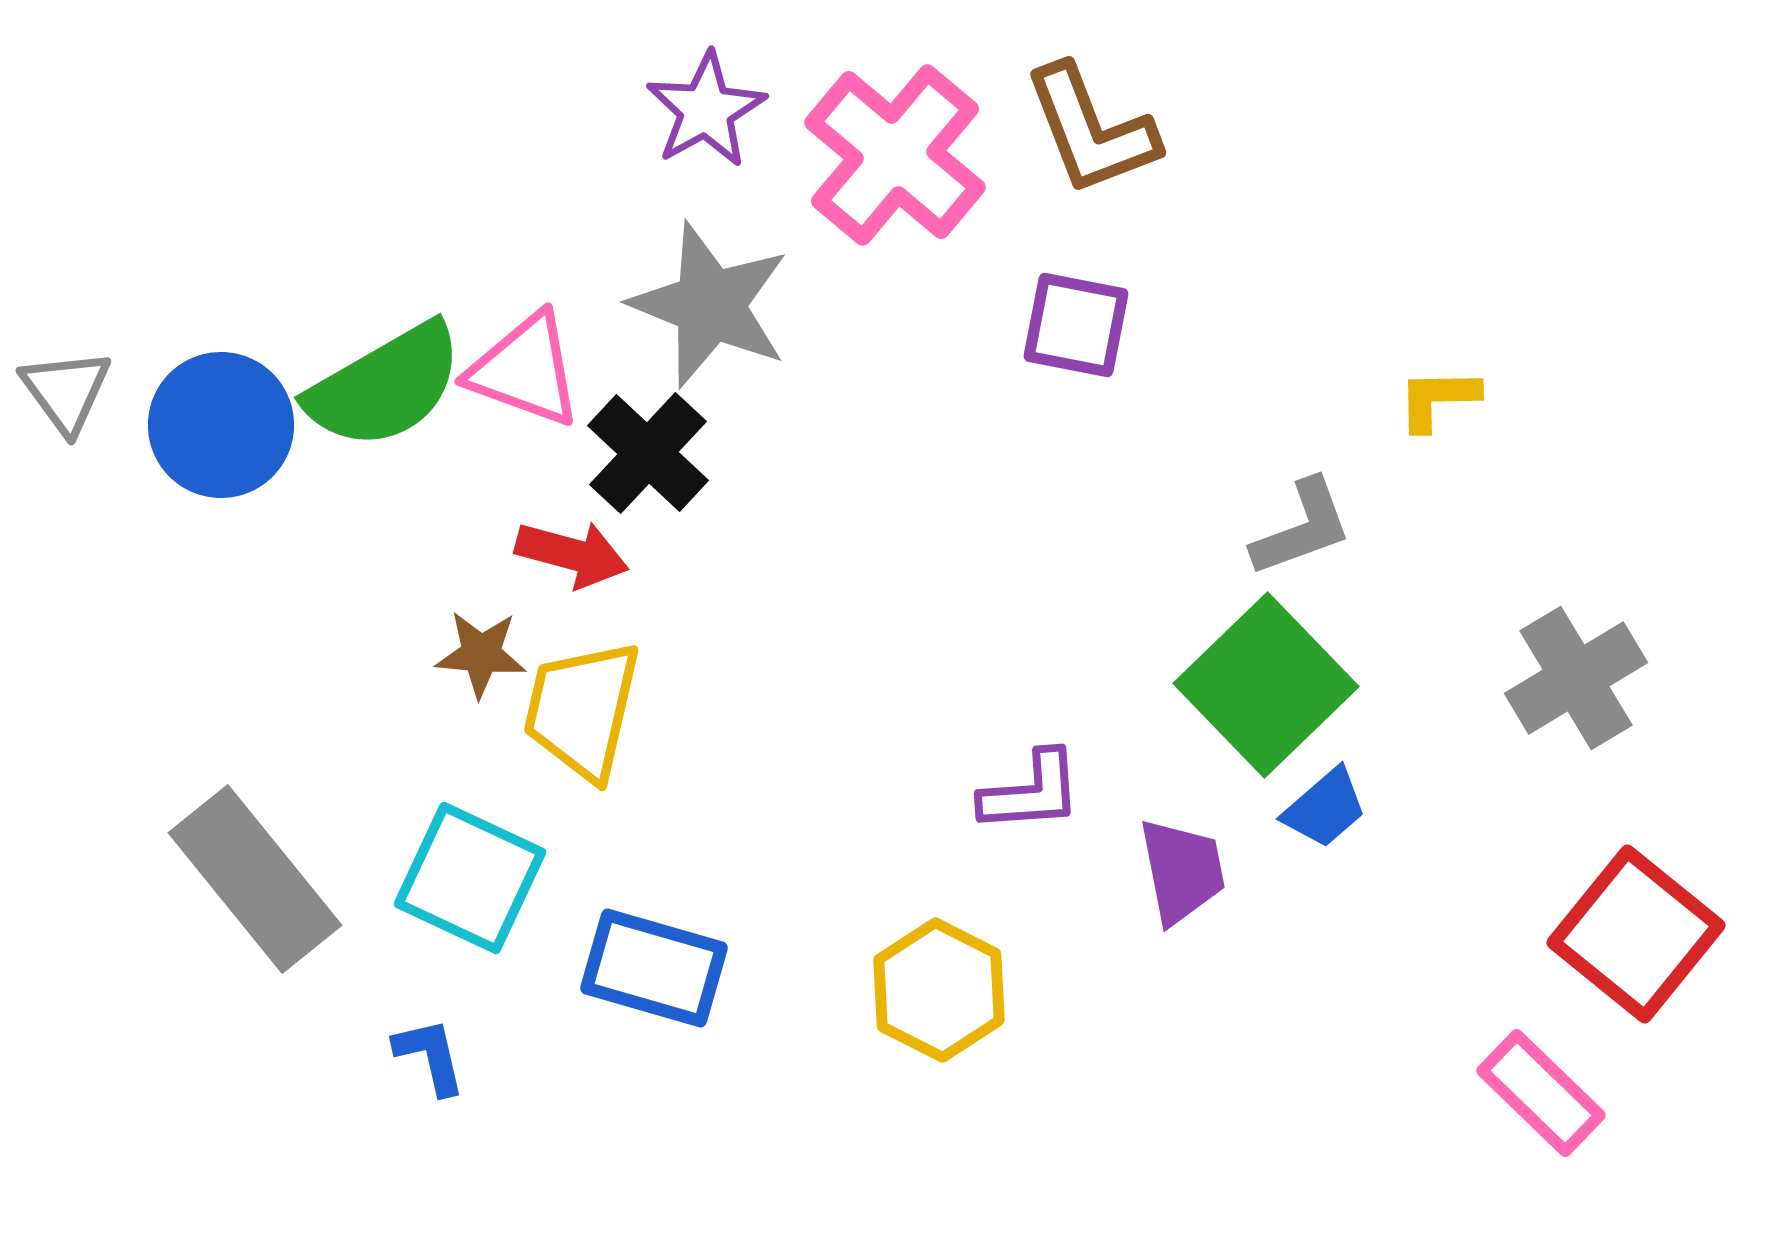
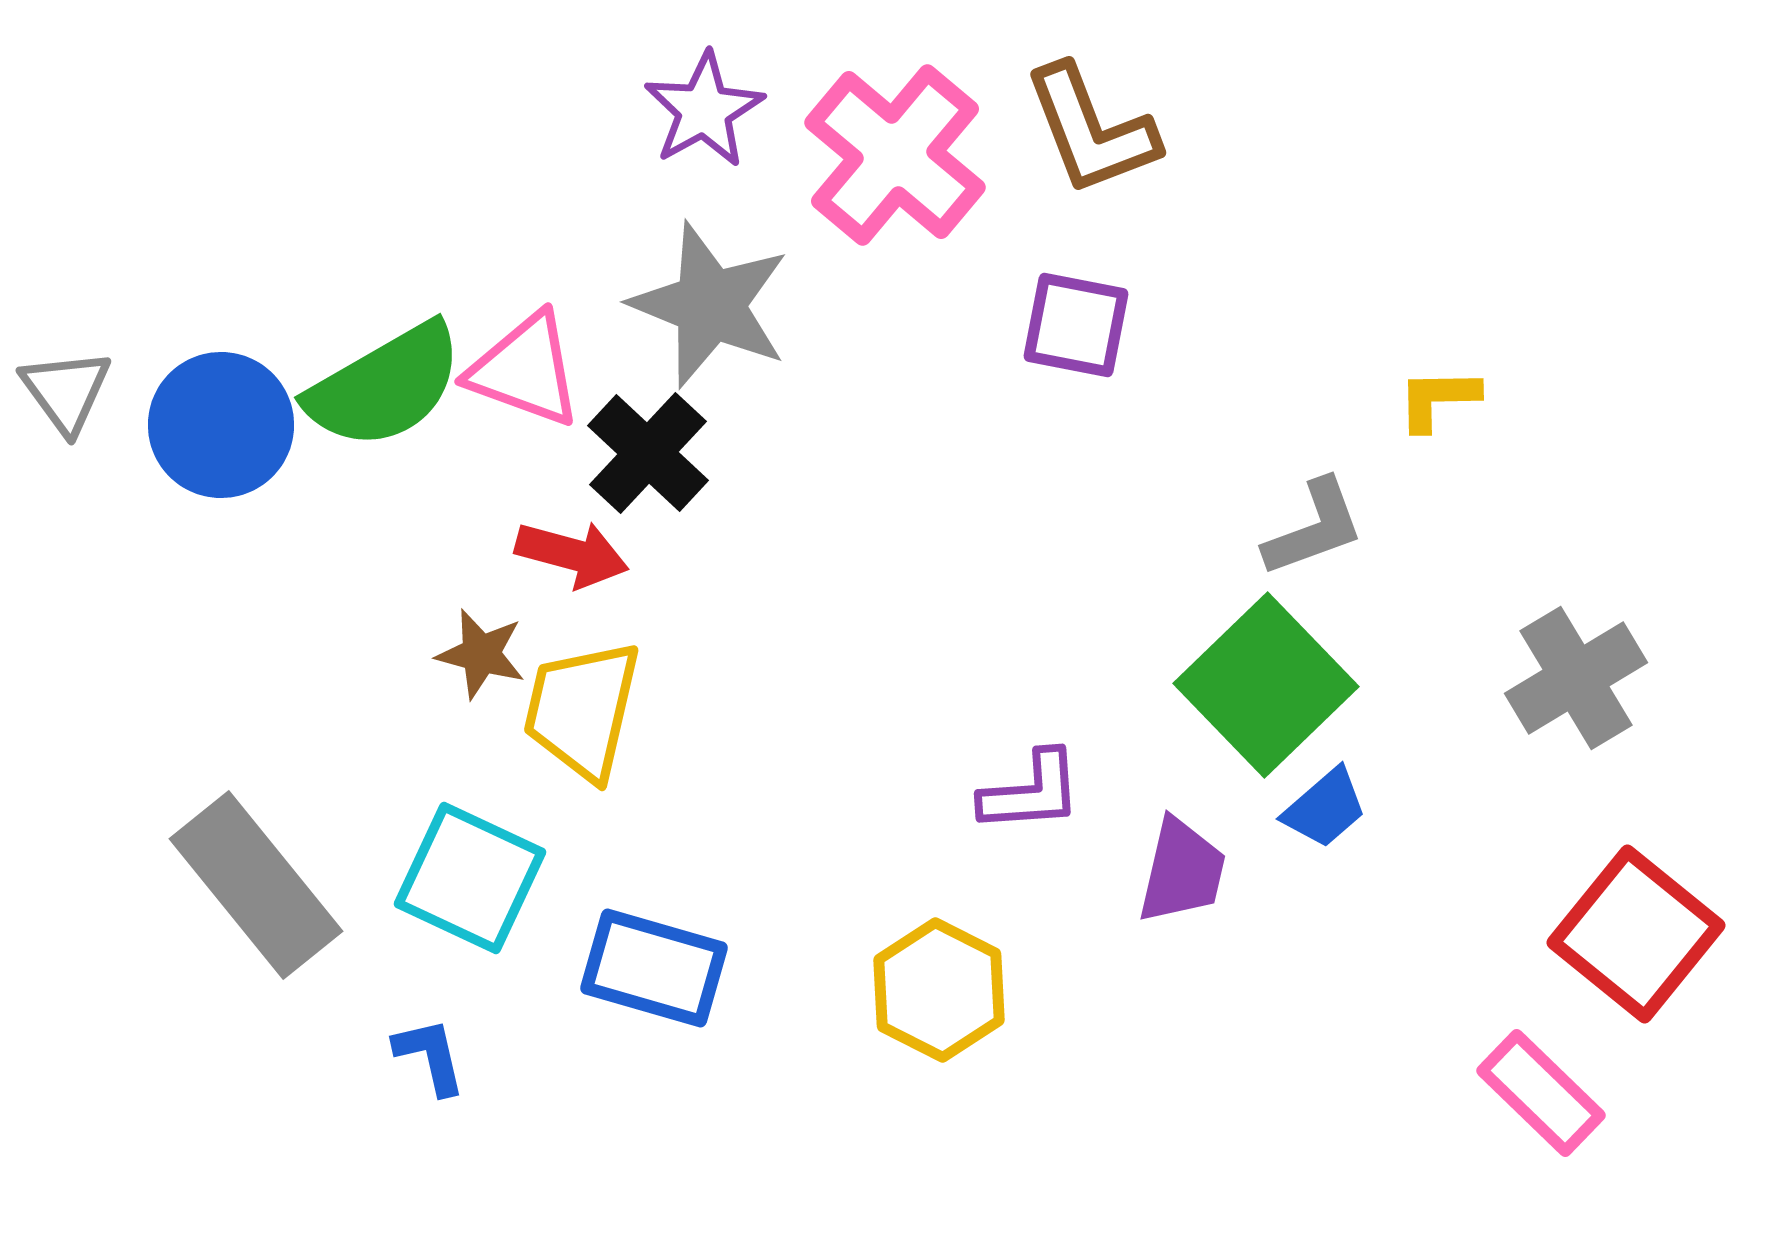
purple star: moved 2 px left
gray L-shape: moved 12 px right
brown star: rotated 10 degrees clockwise
purple trapezoid: rotated 24 degrees clockwise
gray rectangle: moved 1 px right, 6 px down
